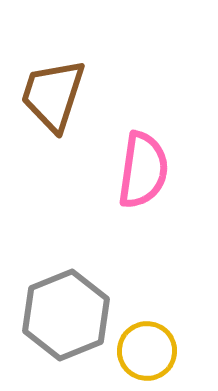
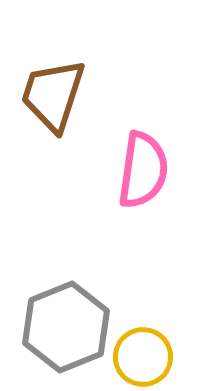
gray hexagon: moved 12 px down
yellow circle: moved 4 px left, 6 px down
